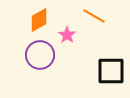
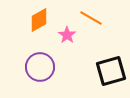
orange line: moved 3 px left, 2 px down
purple circle: moved 12 px down
black square: rotated 16 degrees counterclockwise
